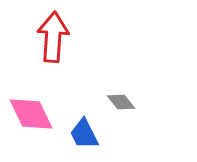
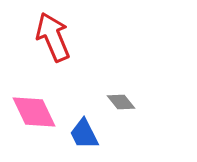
red arrow: rotated 27 degrees counterclockwise
pink diamond: moved 3 px right, 2 px up
